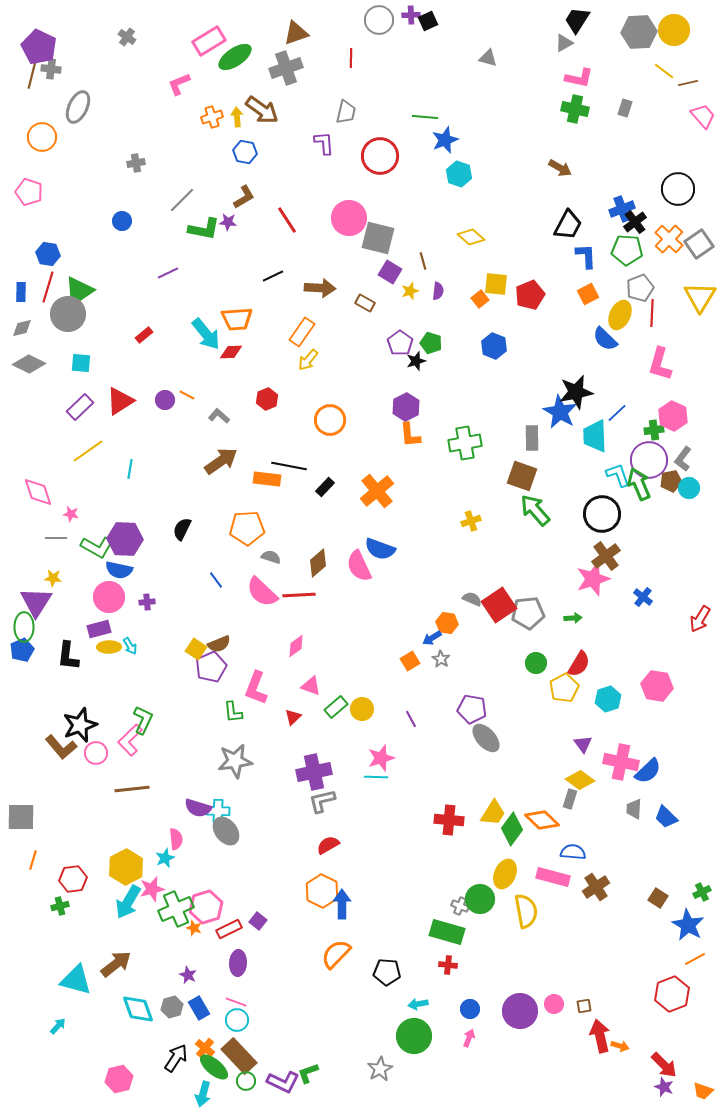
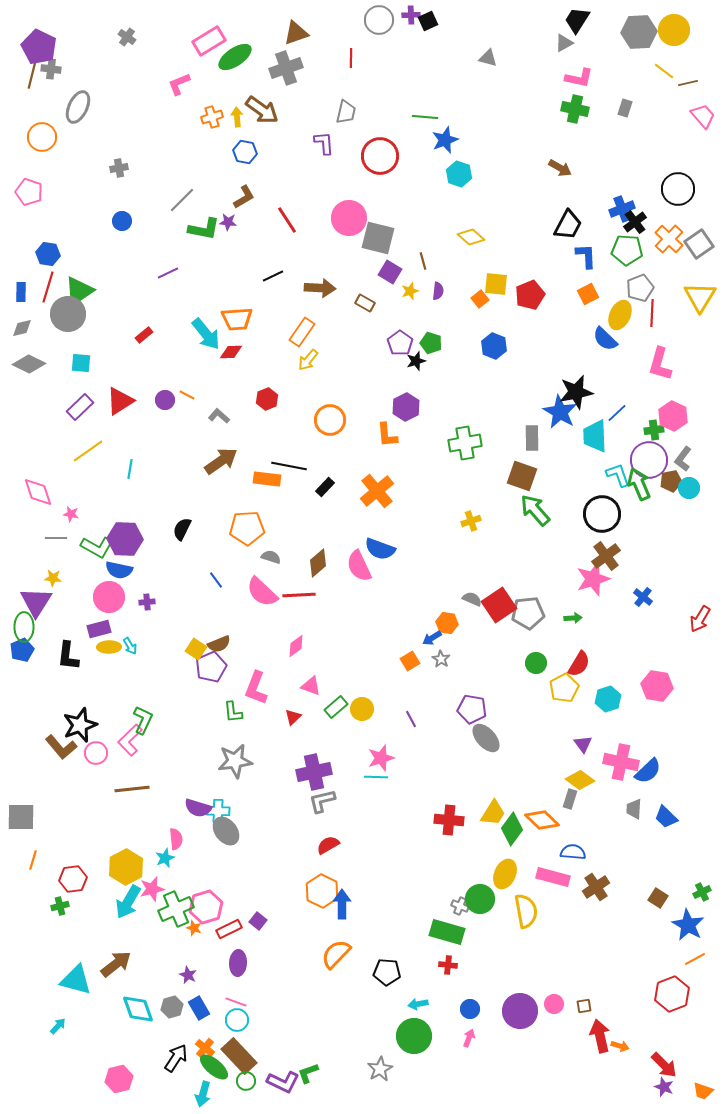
gray cross at (136, 163): moved 17 px left, 5 px down
orange L-shape at (410, 435): moved 23 px left
